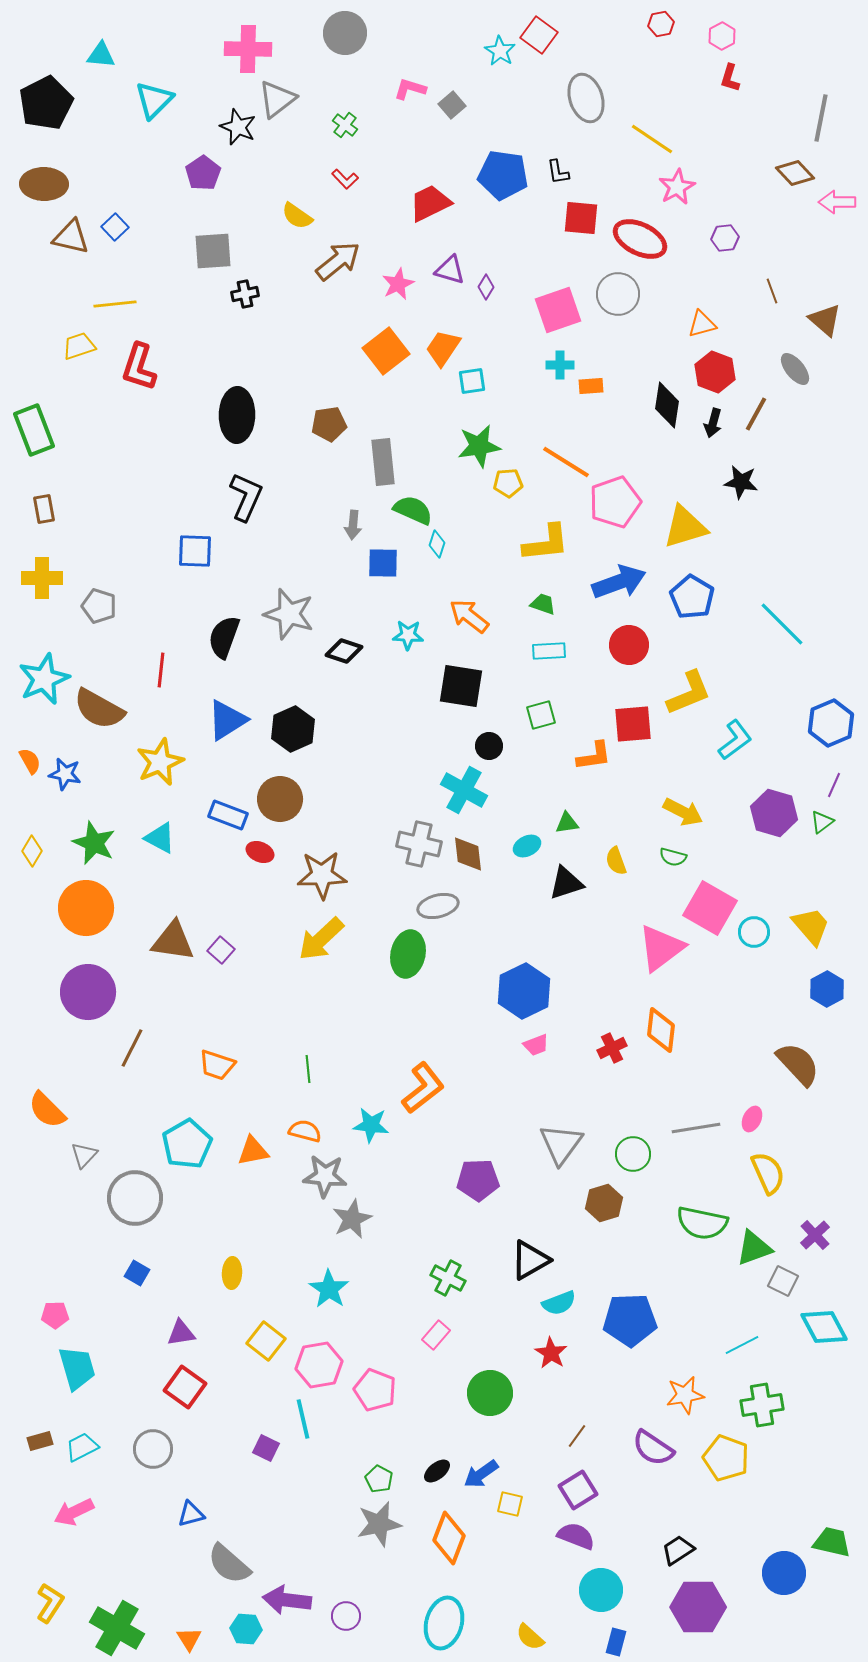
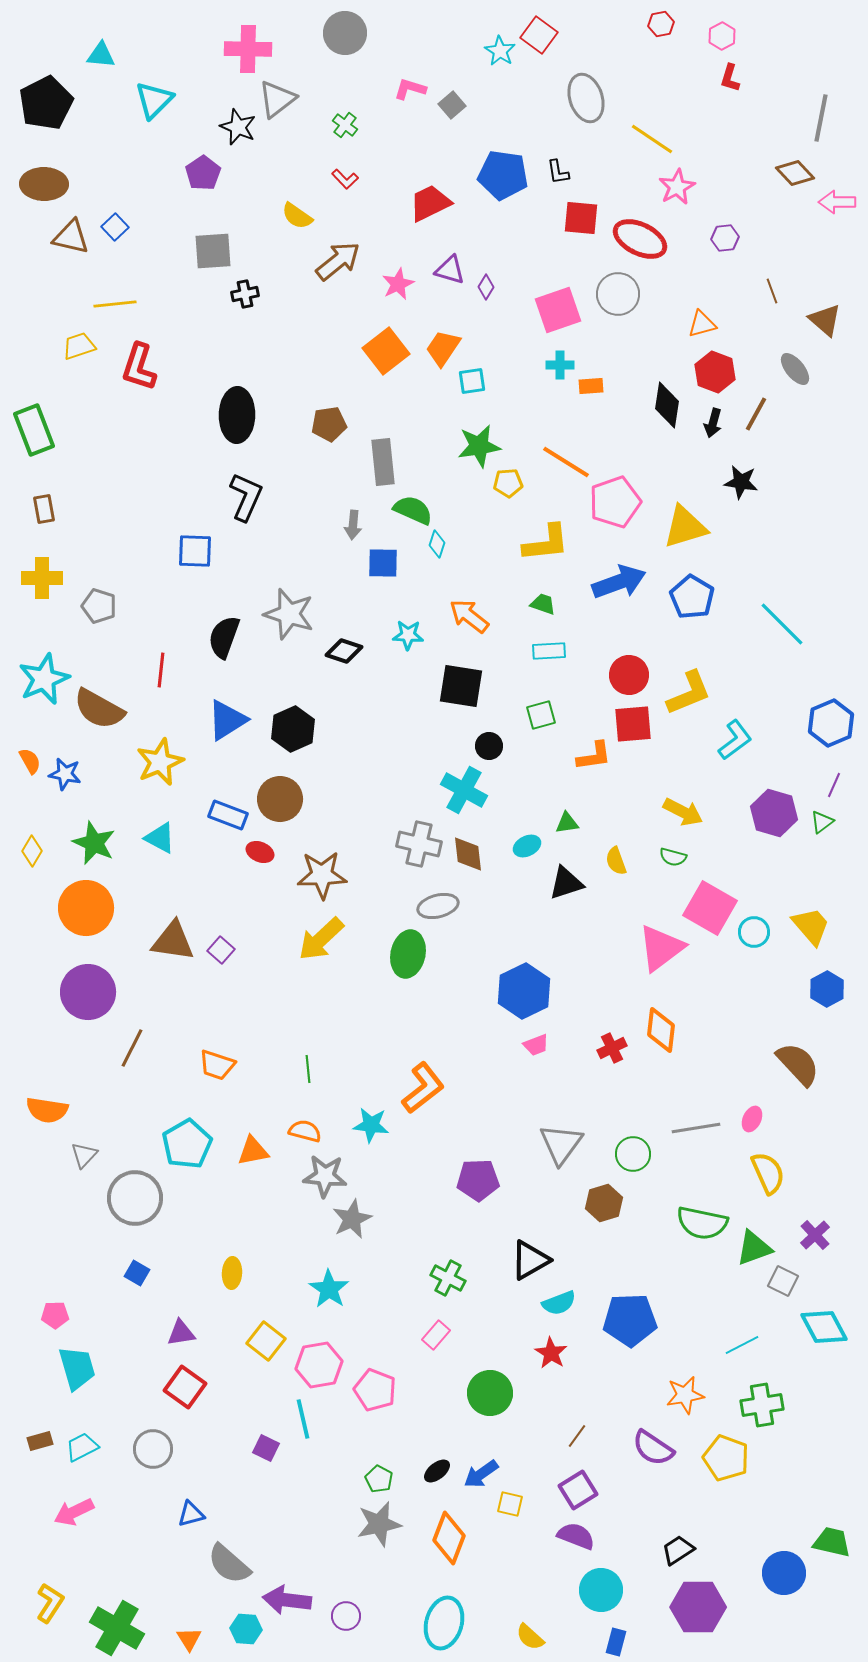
red circle at (629, 645): moved 30 px down
orange semicircle at (47, 1110): rotated 36 degrees counterclockwise
